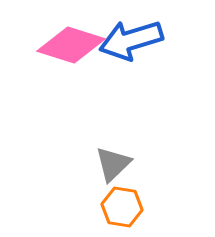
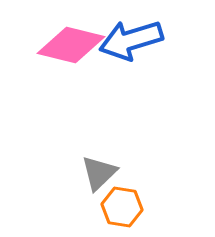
pink diamond: rotated 4 degrees counterclockwise
gray triangle: moved 14 px left, 9 px down
